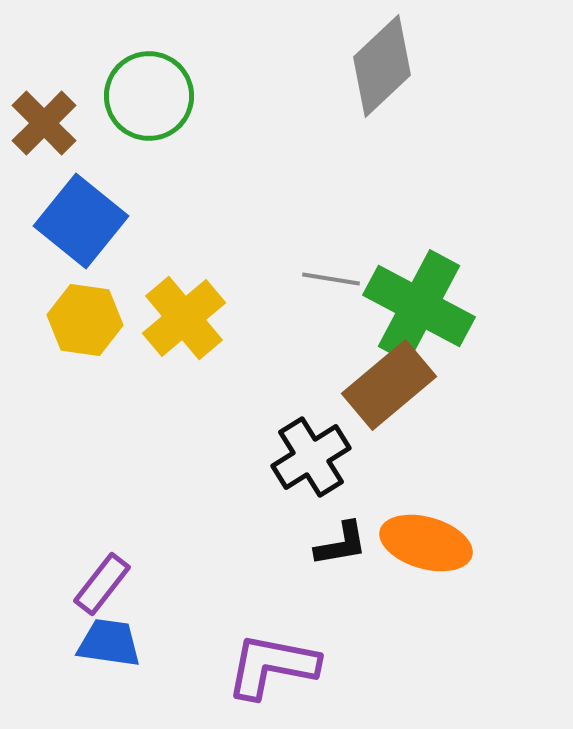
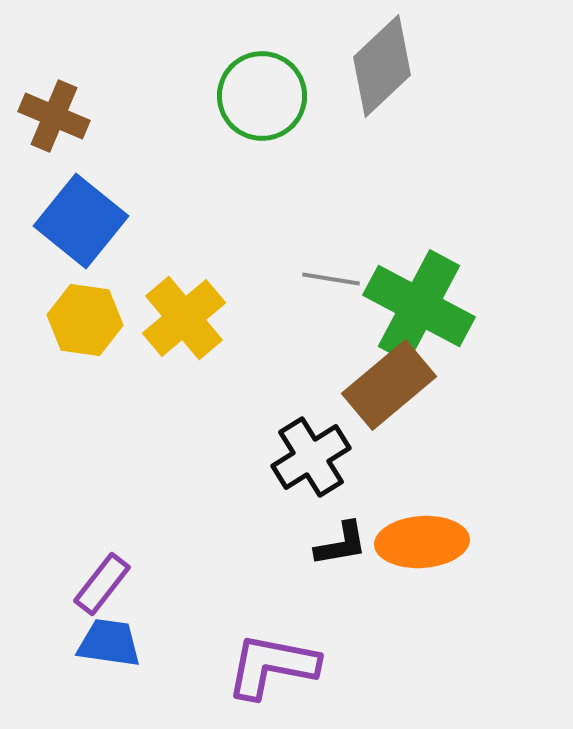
green circle: moved 113 px right
brown cross: moved 10 px right, 7 px up; rotated 22 degrees counterclockwise
orange ellipse: moved 4 px left, 1 px up; rotated 20 degrees counterclockwise
